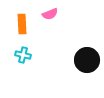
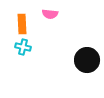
pink semicircle: rotated 28 degrees clockwise
cyan cross: moved 8 px up
